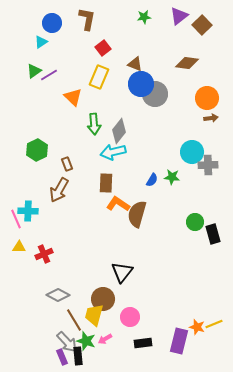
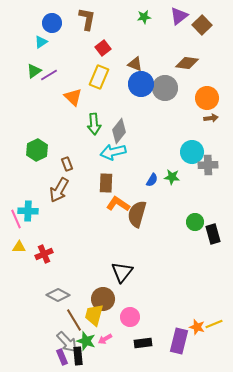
gray circle at (155, 94): moved 10 px right, 6 px up
